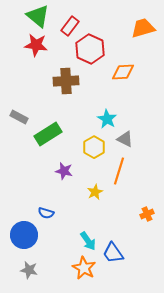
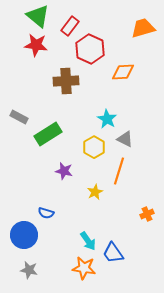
orange star: rotated 20 degrees counterclockwise
